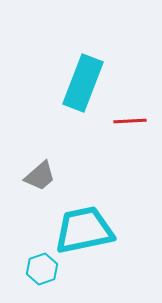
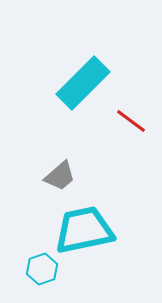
cyan rectangle: rotated 24 degrees clockwise
red line: moved 1 px right; rotated 40 degrees clockwise
gray trapezoid: moved 20 px right
